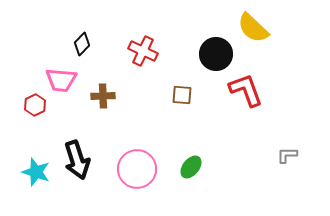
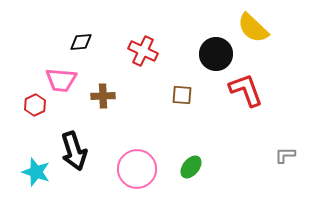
black diamond: moved 1 px left, 2 px up; rotated 40 degrees clockwise
gray L-shape: moved 2 px left
black arrow: moved 3 px left, 9 px up
